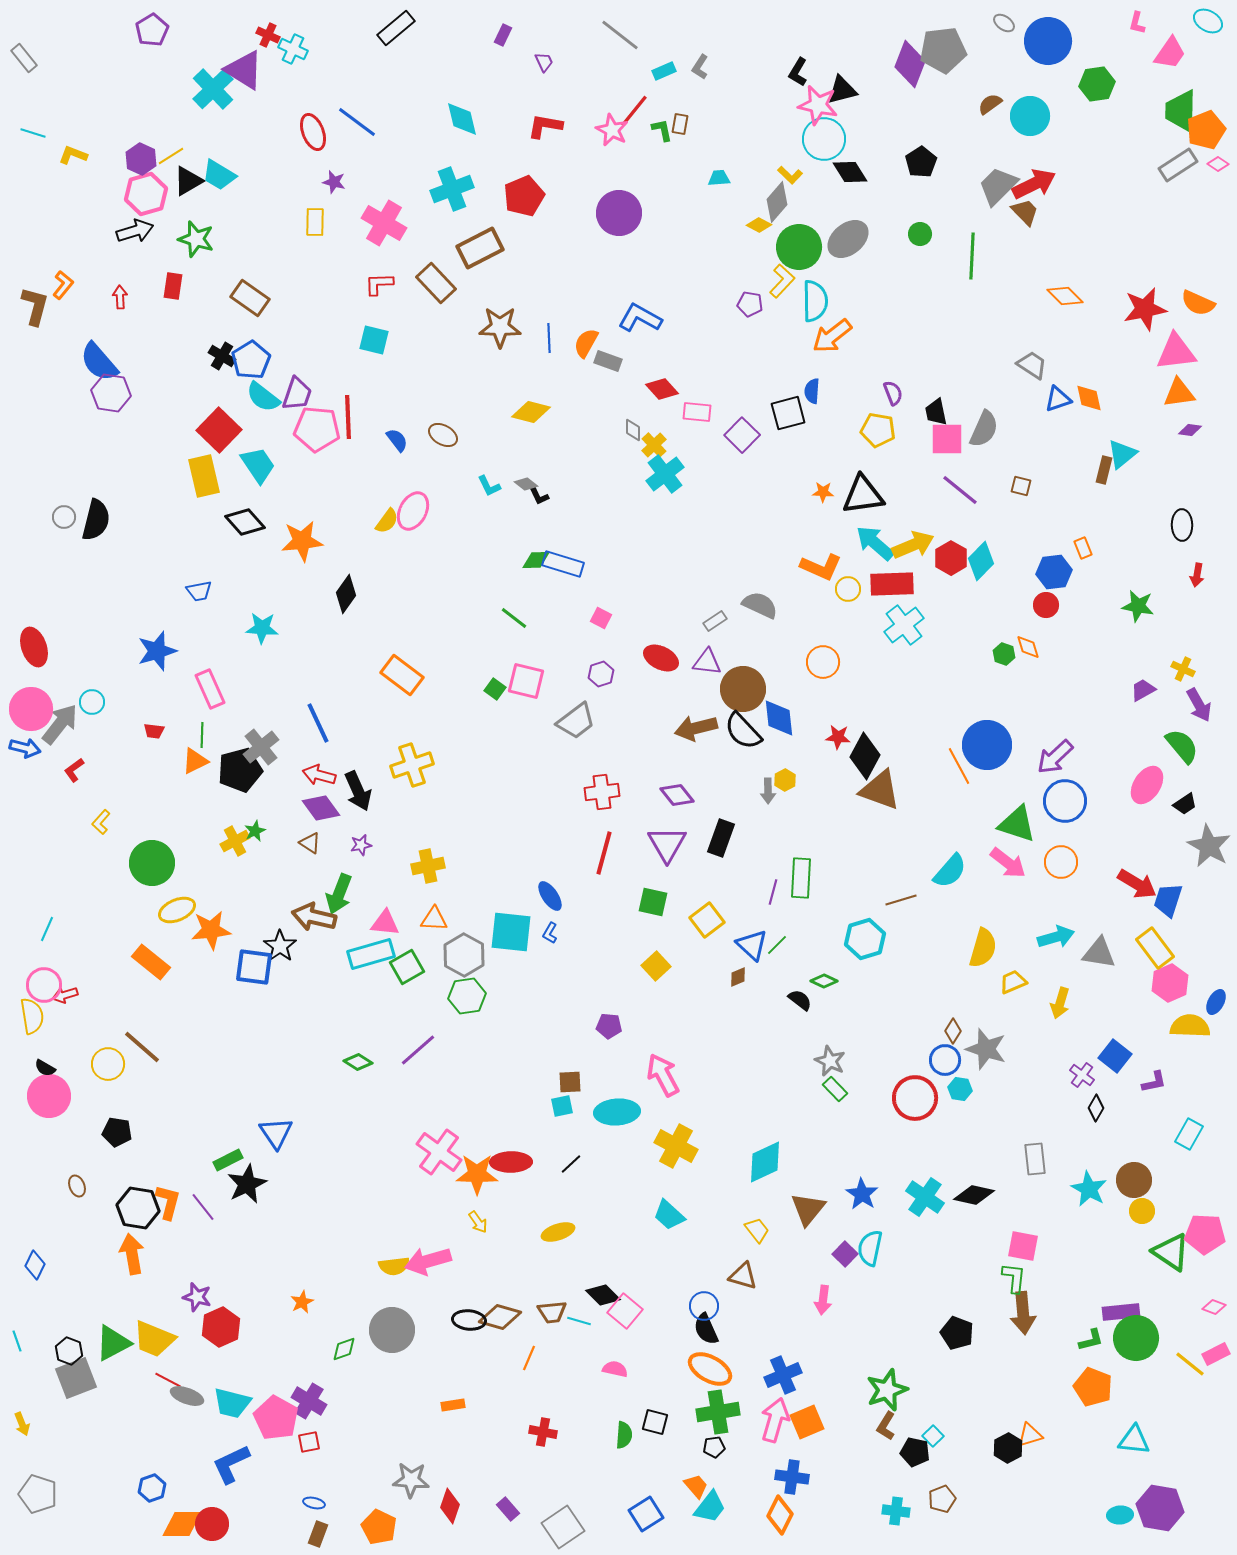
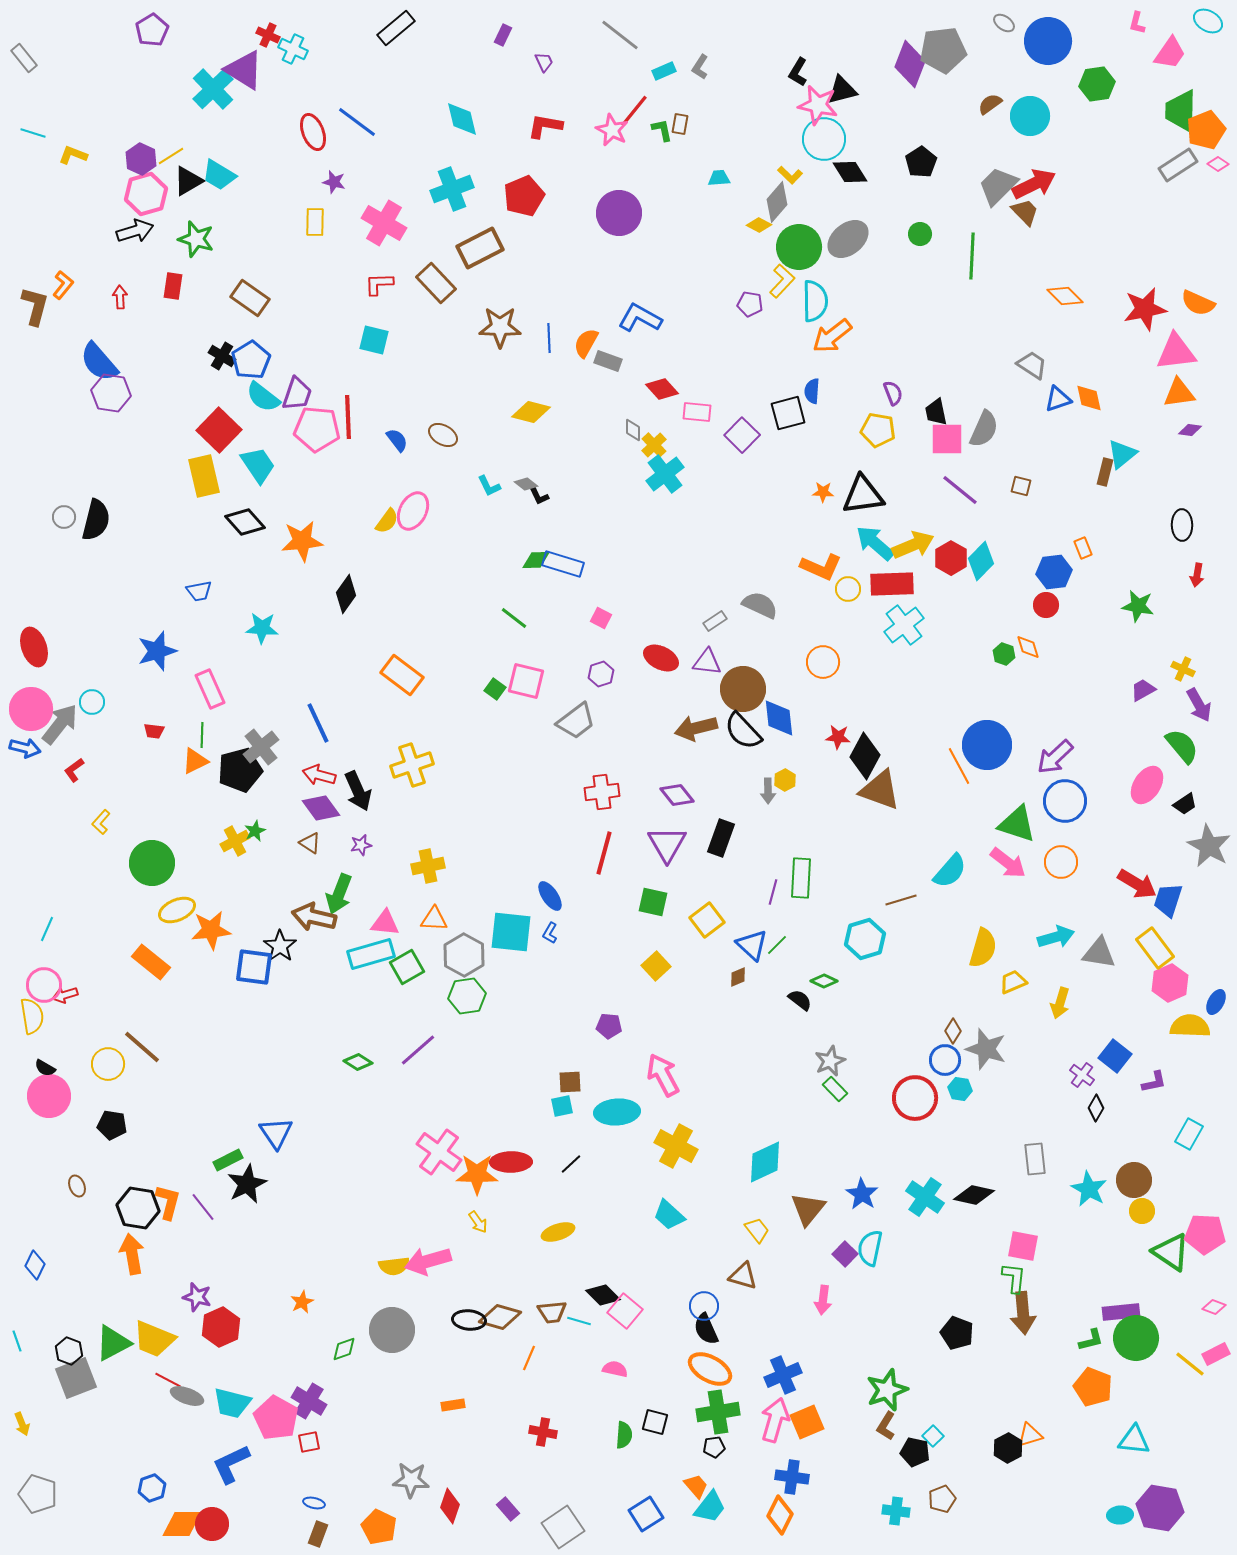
brown rectangle at (1104, 470): moved 1 px right, 2 px down
gray star at (830, 1061): rotated 24 degrees clockwise
black pentagon at (117, 1132): moved 5 px left, 7 px up
